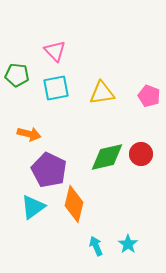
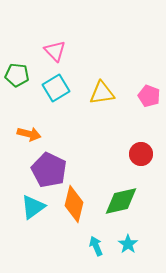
cyan square: rotated 20 degrees counterclockwise
green diamond: moved 14 px right, 44 px down
